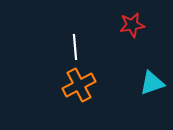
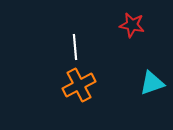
red star: rotated 20 degrees clockwise
